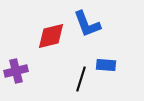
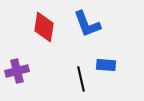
red diamond: moved 7 px left, 9 px up; rotated 68 degrees counterclockwise
purple cross: moved 1 px right
black line: rotated 30 degrees counterclockwise
